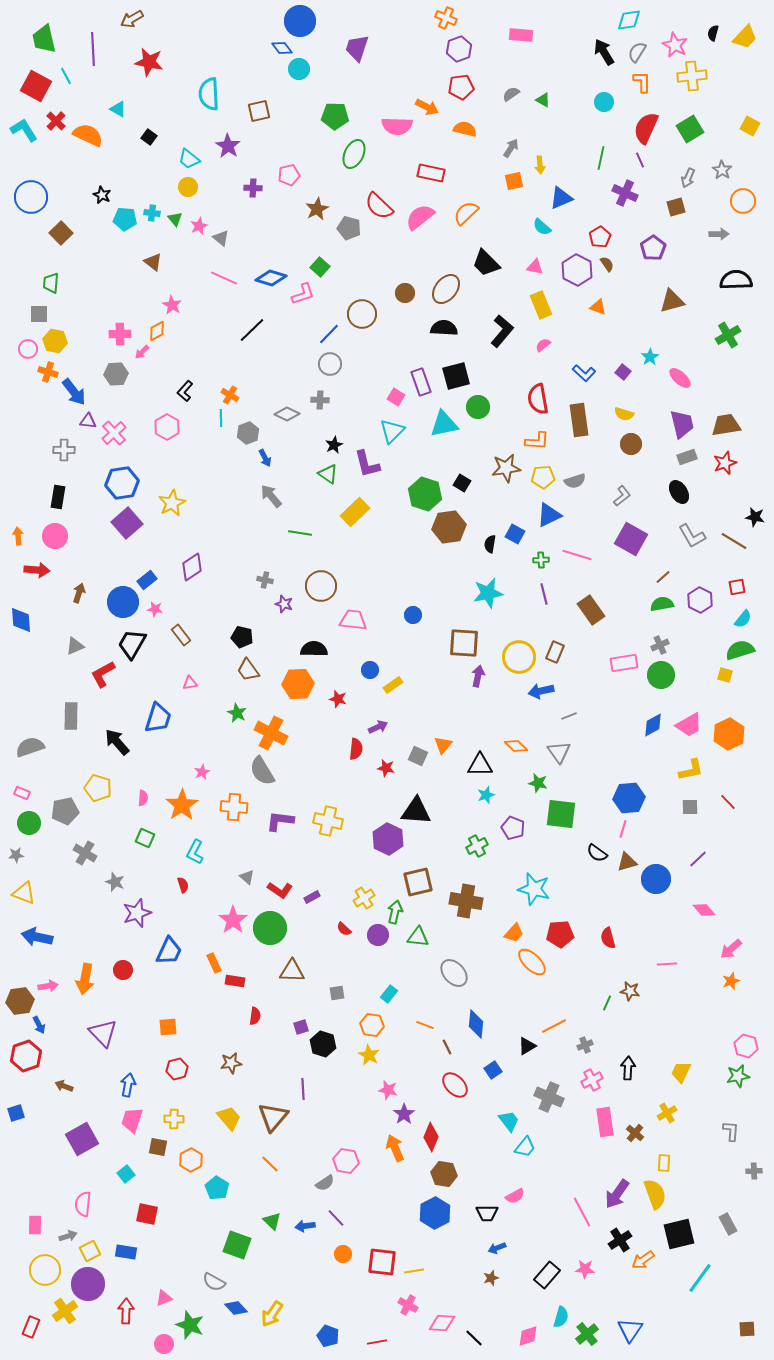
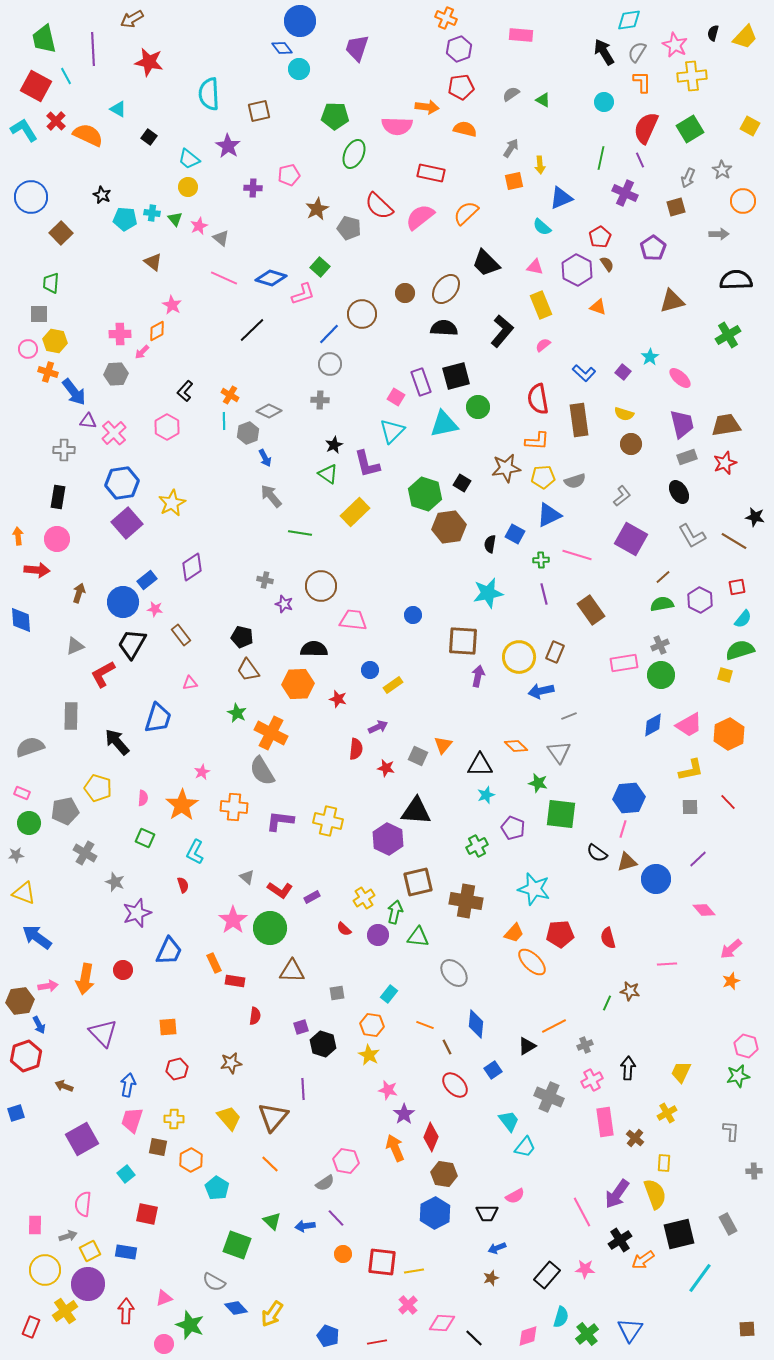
orange arrow at (427, 107): rotated 20 degrees counterclockwise
gray diamond at (287, 414): moved 18 px left, 3 px up
cyan line at (221, 418): moved 3 px right, 3 px down
pink circle at (55, 536): moved 2 px right, 3 px down
brown square at (464, 643): moved 1 px left, 2 px up
blue arrow at (37, 937): rotated 24 degrees clockwise
brown cross at (635, 1133): moved 5 px down
pink cross at (408, 1305): rotated 18 degrees clockwise
